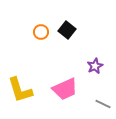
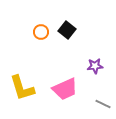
purple star: rotated 21 degrees clockwise
yellow L-shape: moved 2 px right, 2 px up
